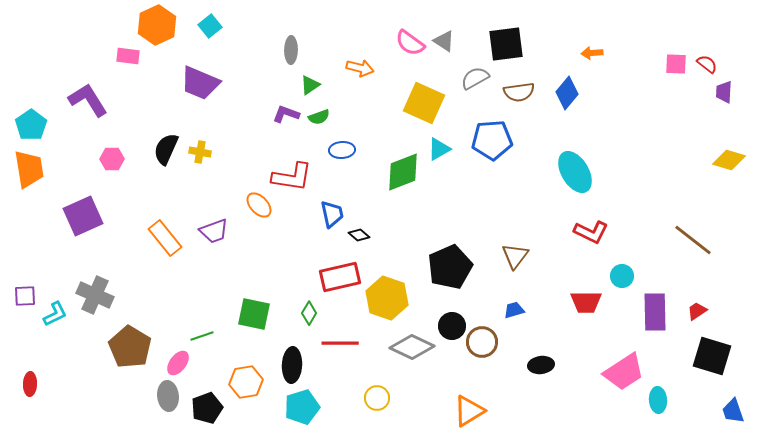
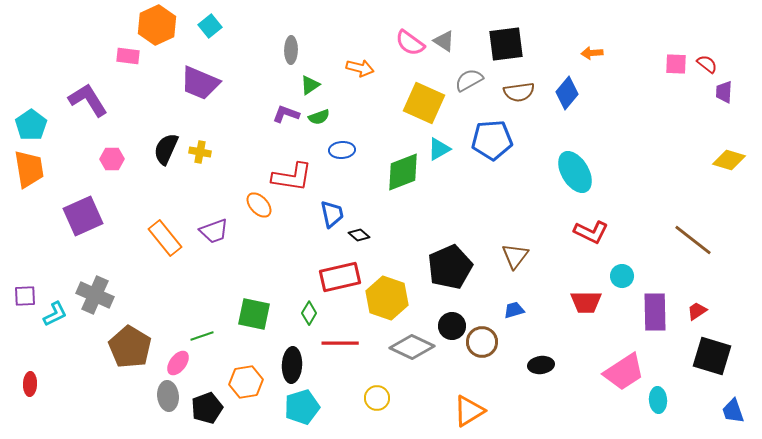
gray semicircle at (475, 78): moved 6 px left, 2 px down
